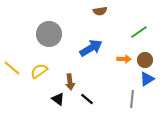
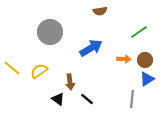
gray circle: moved 1 px right, 2 px up
